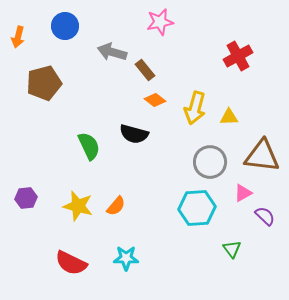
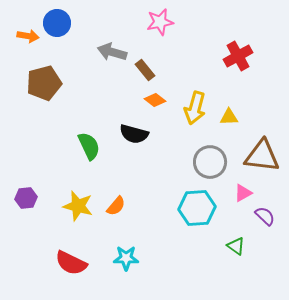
blue circle: moved 8 px left, 3 px up
orange arrow: moved 10 px right, 1 px up; rotated 95 degrees counterclockwise
green triangle: moved 4 px right, 3 px up; rotated 18 degrees counterclockwise
